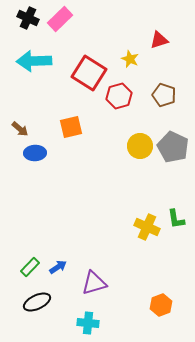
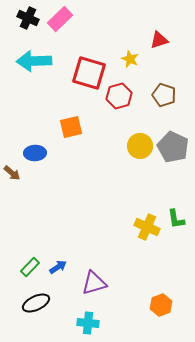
red square: rotated 16 degrees counterclockwise
brown arrow: moved 8 px left, 44 px down
black ellipse: moved 1 px left, 1 px down
